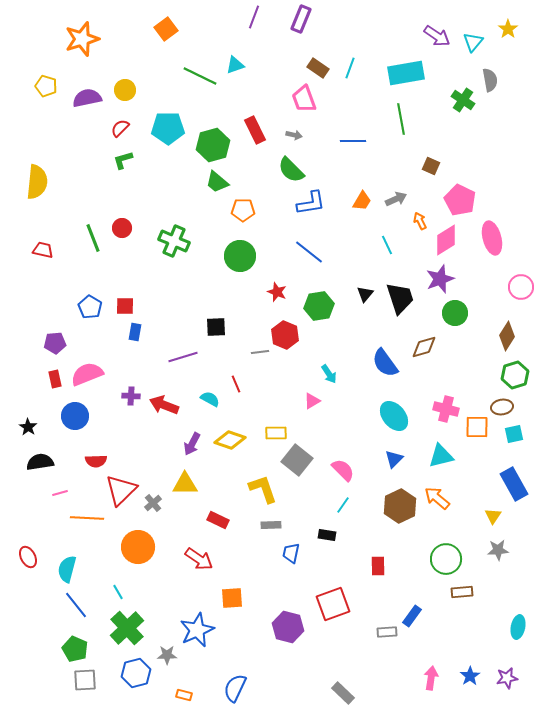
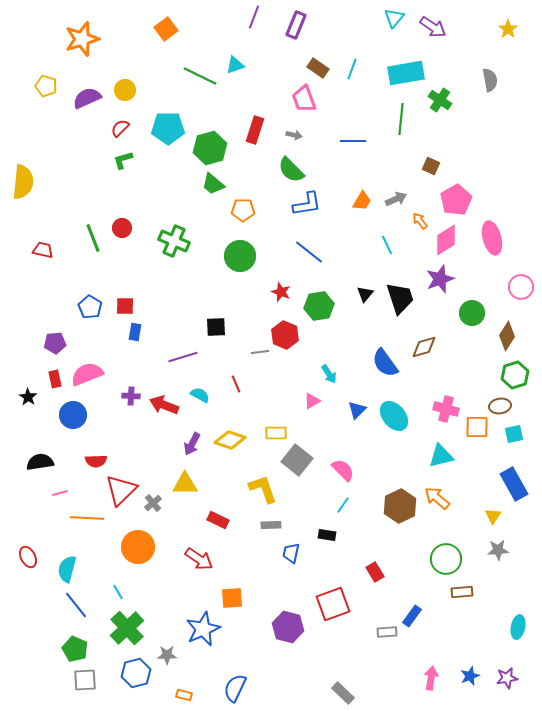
purple rectangle at (301, 19): moved 5 px left, 6 px down
purple arrow at (437, 36): moved 4 px left, 9 px up
cyan triangle at (473, 42): moved 79 px left, 24 px up
cyan line at (350, 68): moved 2 px right, 1 px down
purple semicircle at (87, 98): rotated 12 degrees counterclockwise
green cross at (463, 100): moved 23 px left
green line at (401, 119): rotated 16 degrees clockwise
red rectangle at (255, 130): rotated 44 degrees clockwise
green hexagon at (213, 145): moved 3 px left, 3 px down
yellow semicircle at (37, 182): moved 14 px left
green trapezoid at (217, 182): moved 4 px left, 2 px down
pink pentagon at (460, 200): moved 4 px left; rotated 16 degrees clockwise
blue L-shape at (311, 203): moved 4 px left, 1 px down
orange arrow at (420, 221): rotated 12 degrees counterclockwise
red star at (277, 292): moved 4 px right
green circle at (455, 313): moved 17 px right
cyan semicircle at (210, 399): moved 10 px left, 4 px up
brown ellipse at (502, 407): moved 2 px left, 1 px up
blue circle at (75, 416): moved 2 px left, 1 px up
black star at (28, 427): moved 30 px up
blue triangle at (394, 459): moved 37 px left, 49 px up
red rectangle at (378, 566): moved 3 px left, 6 px down; rotated 30 degrees counterclockwise
blue star at (197, 630): moved 6 px right, 1 px up
blue star at (470, 676): rotated 12 degrees clockwise
